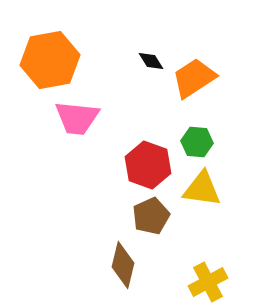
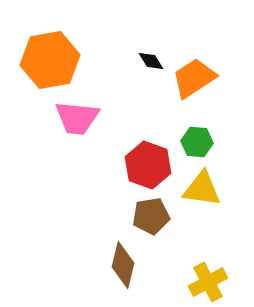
brown pentagon: rotated 15 degrees clockwise
